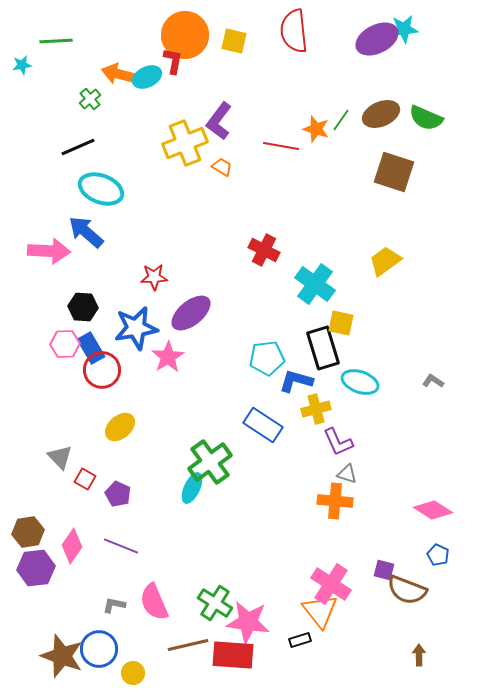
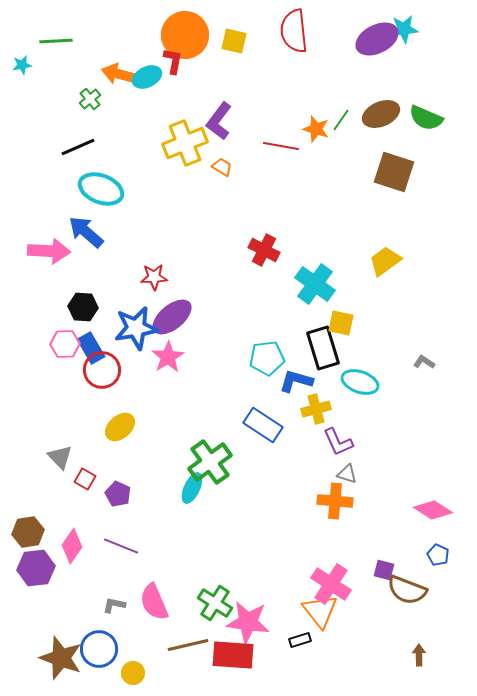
purple ellipse at (191, 313): moved 19 px left, 4 px down
gray L-shape at (433, 381): moved 9 px left, 19 px up
brown star at (62, 656): moved 1 px left, 2 px down
